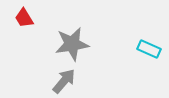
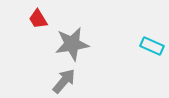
red trapezoid: moved 14 px right, 1 px down
cyan rectangle: moved 3 px right, 3 px up
